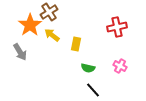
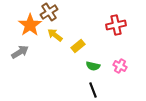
red cross: moved 1 px left, 2 px up
yellow arrow: moved 3 px right
yellow rectangle: moved 2 px right, 2 px down; rotated 40 degrees clockwise
gray arrow: rotated 90 degrees counterclockwise
green semicircle: moved 5 px right, 2 px up
black line: rotated 21 degrees clockwise
